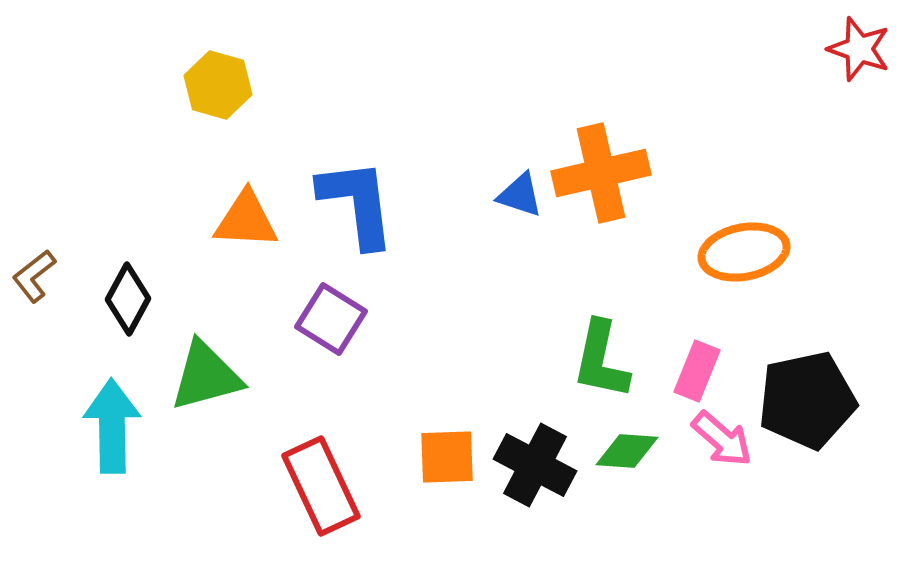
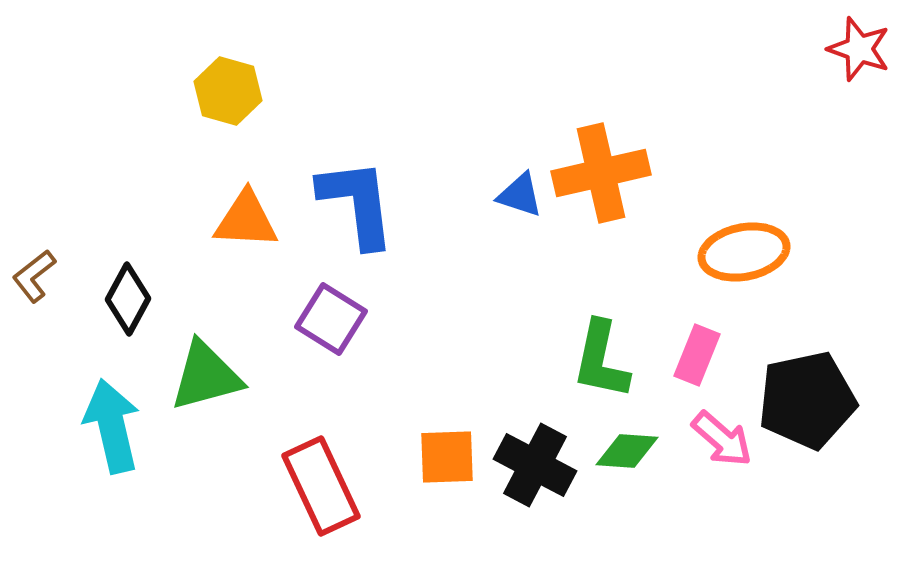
yellow hexagon: moved 10 px right, 6 px down
pink rectangle: moved 16 px up
cyan arrow: rotated 12 degrees counterclockwise
